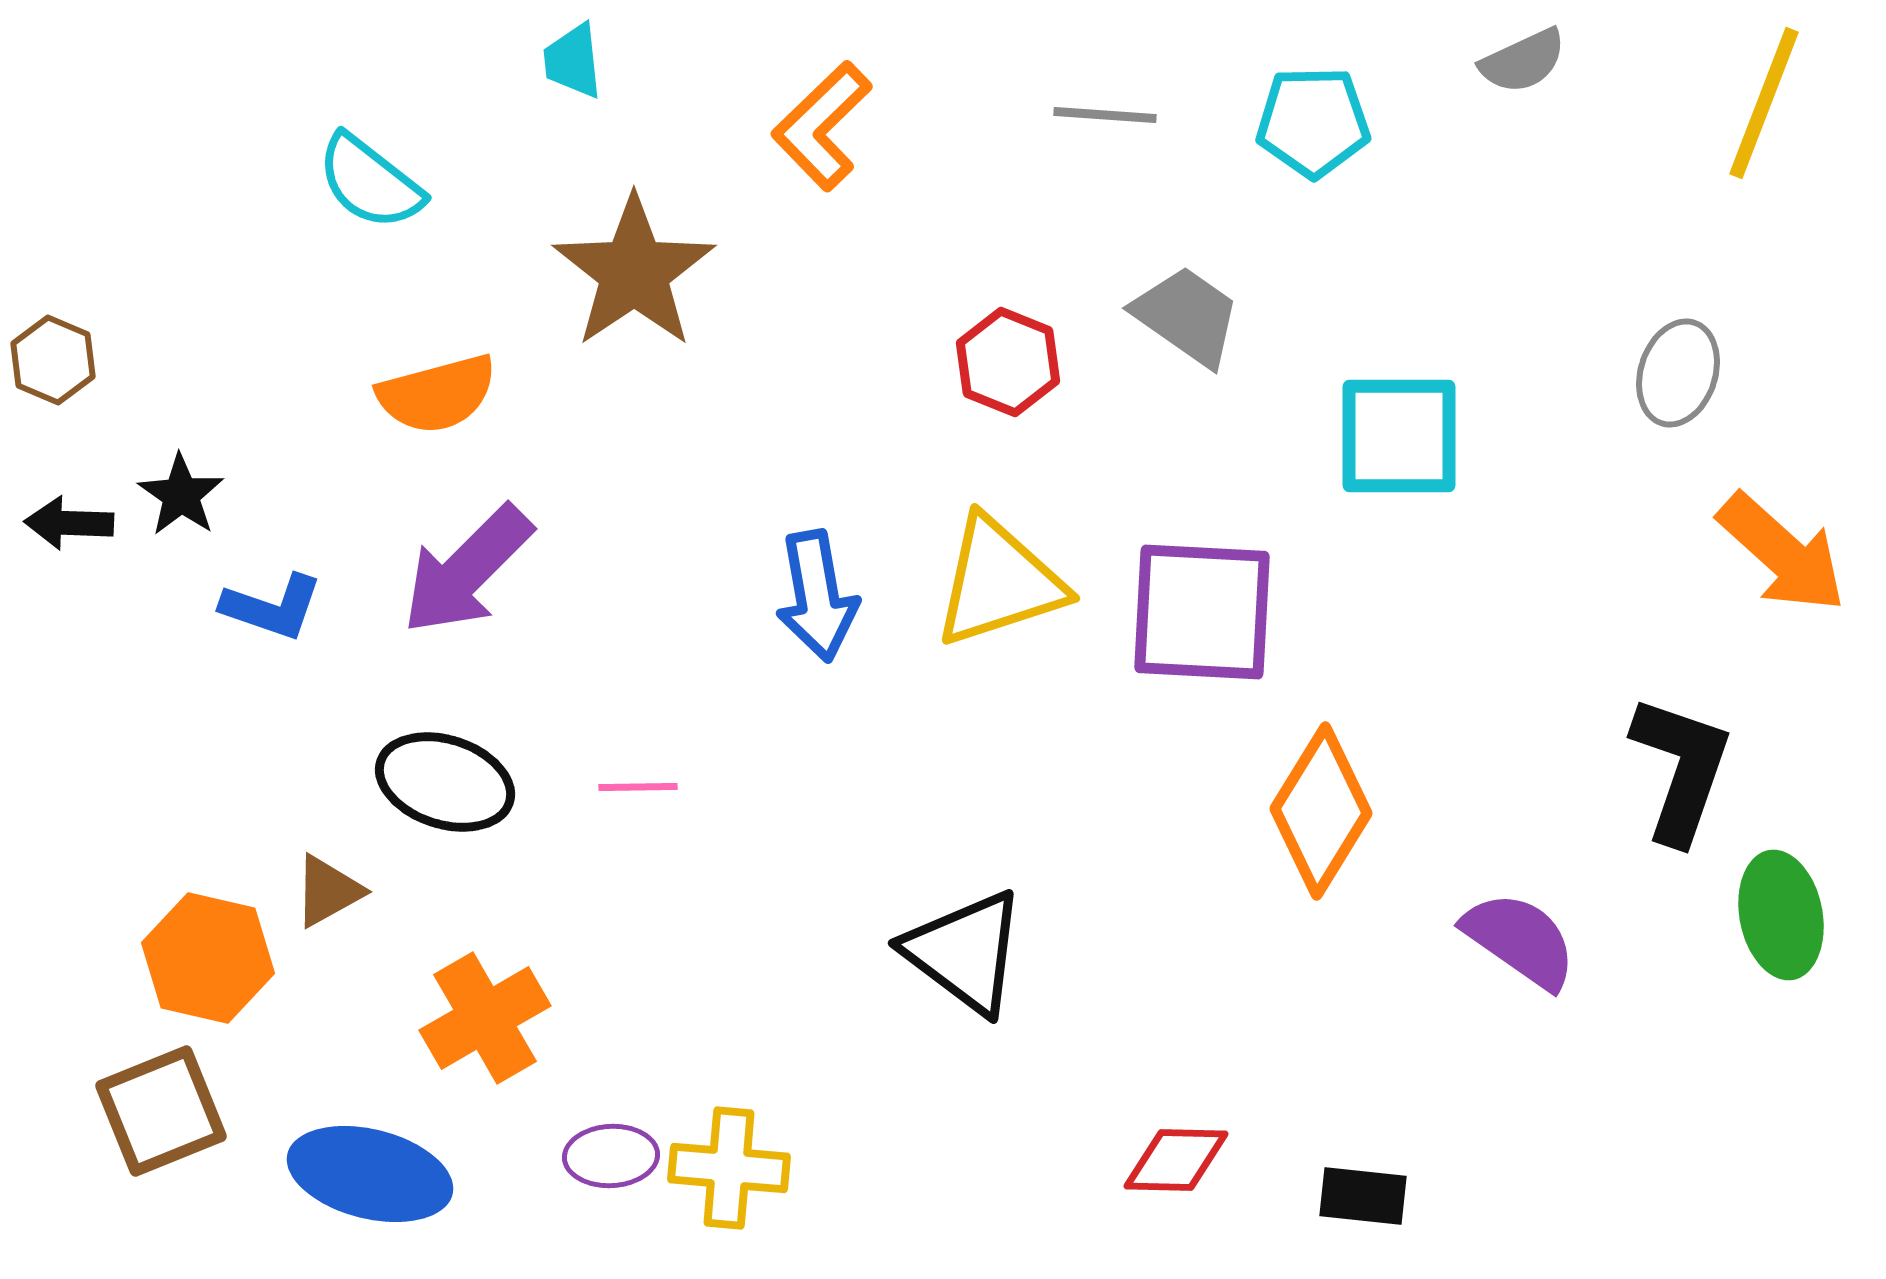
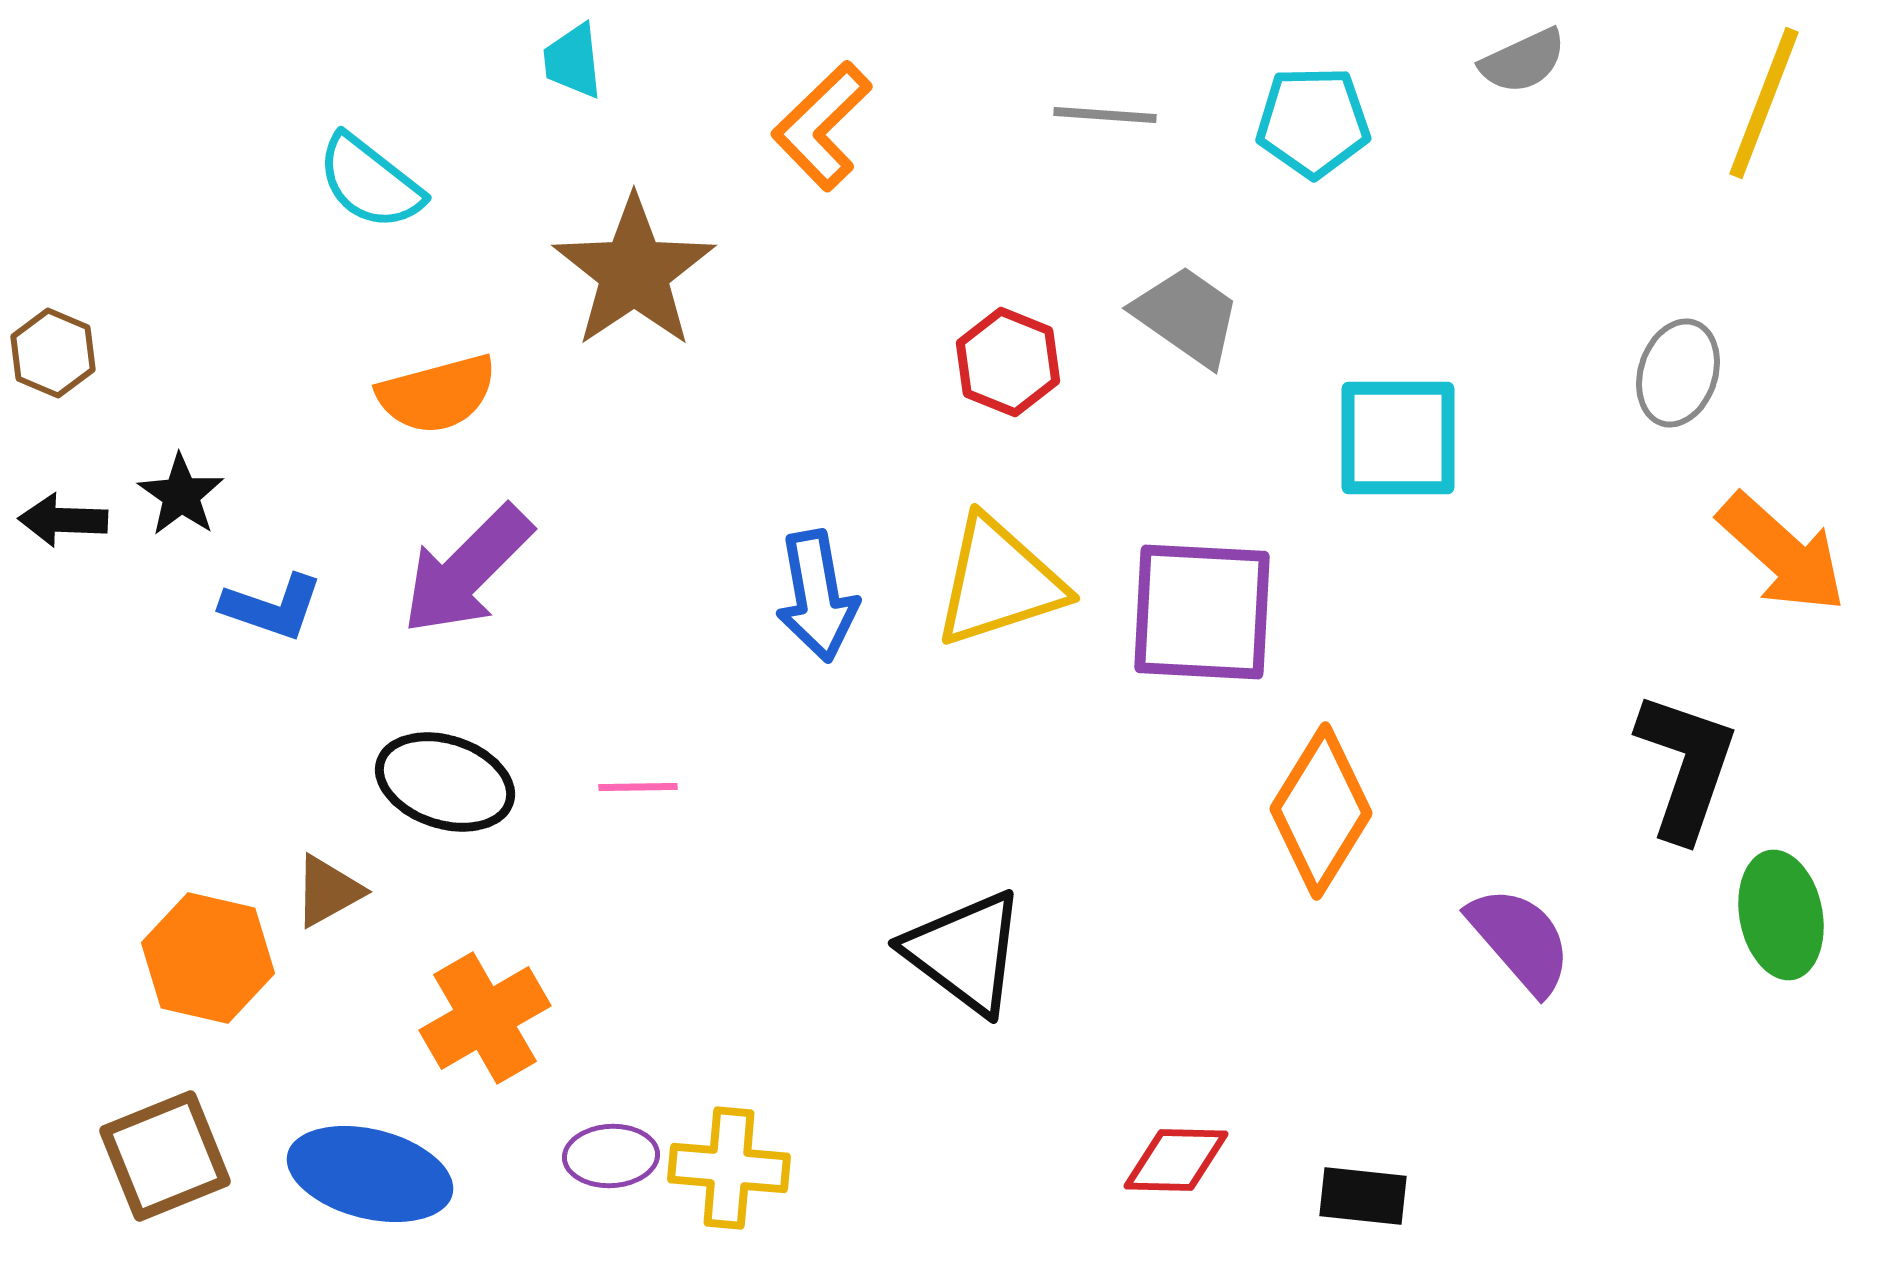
brown hexagon: moved 7 px up
cyan square: moved 1 px left, 2 px down
black arrow: moved 6 px left, 3 px up
black L-shape: moved 5 px right, 3 px up
purple semicircle: rotated 14 degrees clockwise
brown square: moved 4 px right, 45 px down
